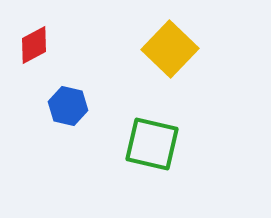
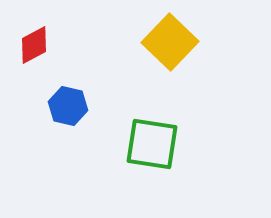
yellow square: moved 7 px up
green square: rotated 4 degrees counterclockwise
